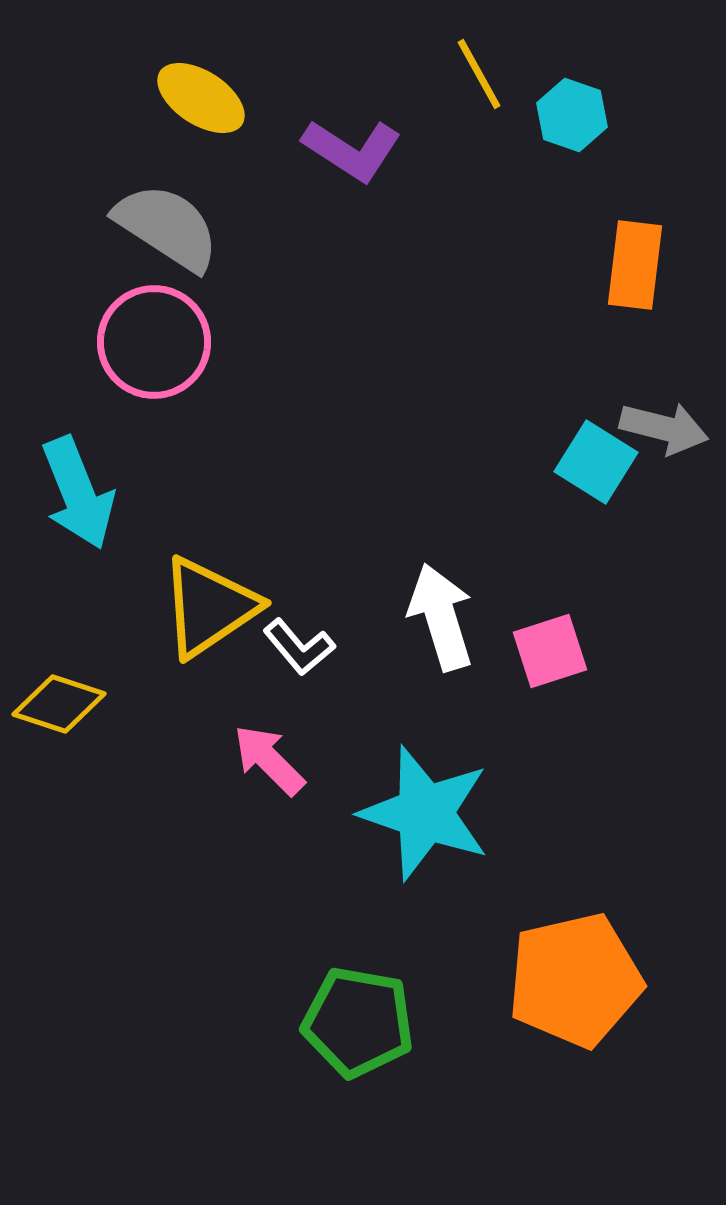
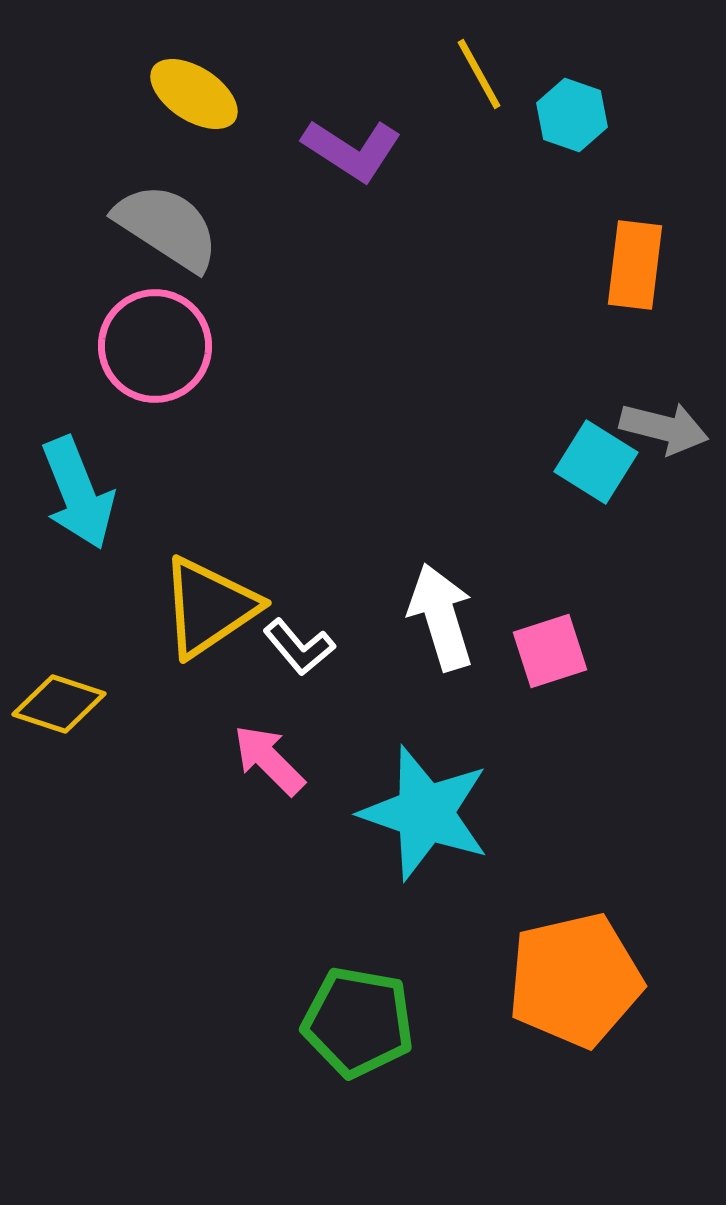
yellow ellipse: moved 7 px left, 4 px up
pink circle: moved 1 px right, 4 px down
